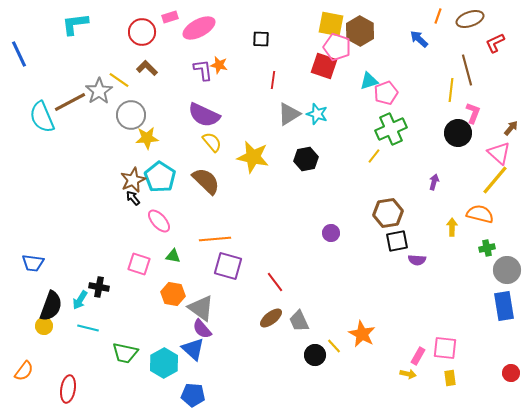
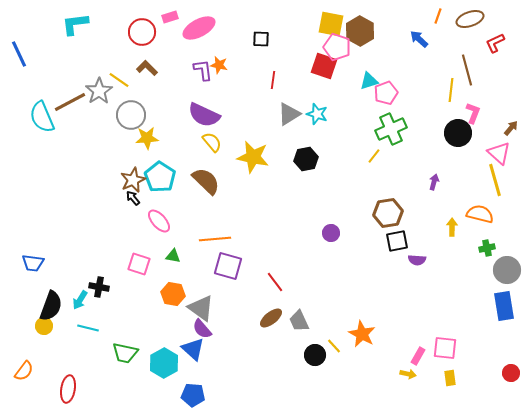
yellow line at (495, 180): rotated 56 degrees counterclockwise
